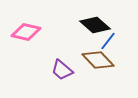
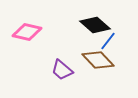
pink diamond: moved 1 px right
